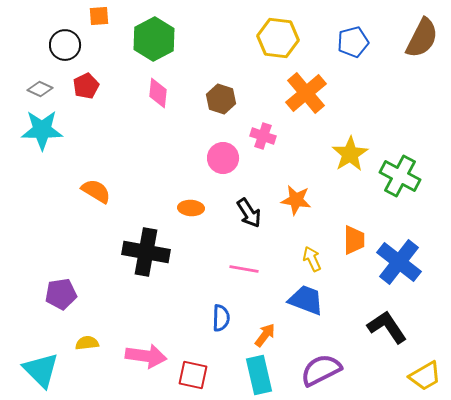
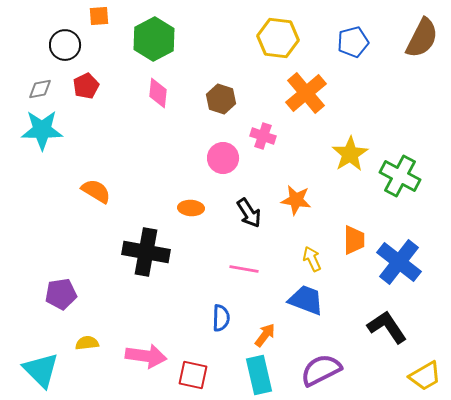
gray diamond: rotated 35 degrees counterclockwise
